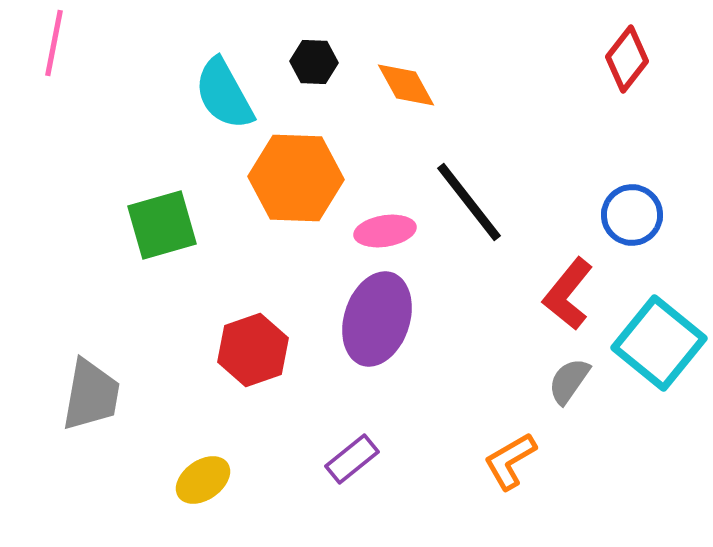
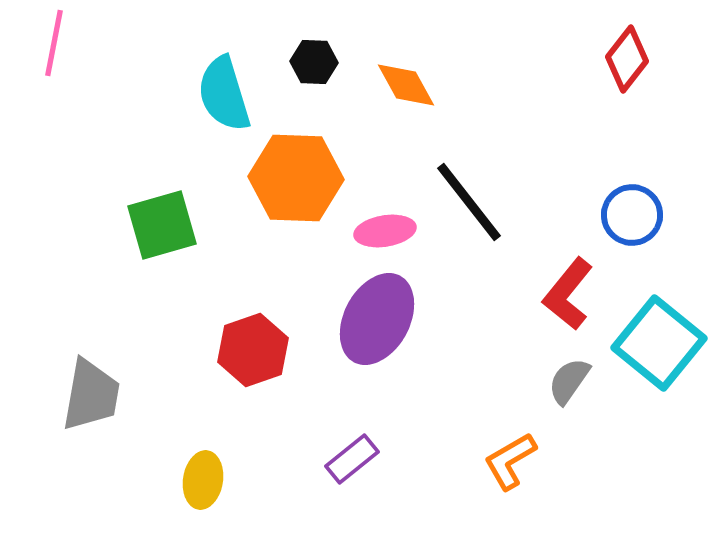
cyan semicircle: rotated 12 degrees clockwise
purple ellipse: rotated 10 degrees clockwise
yellow ellipse: rotated 46 degrees counterclockwise
